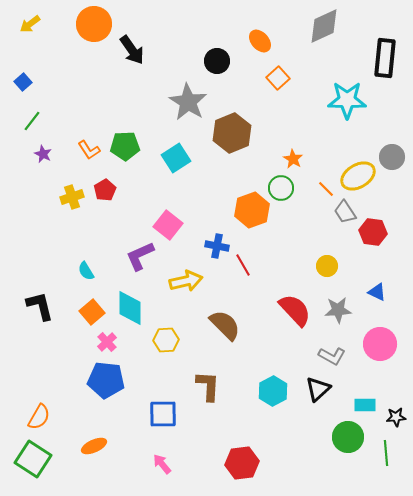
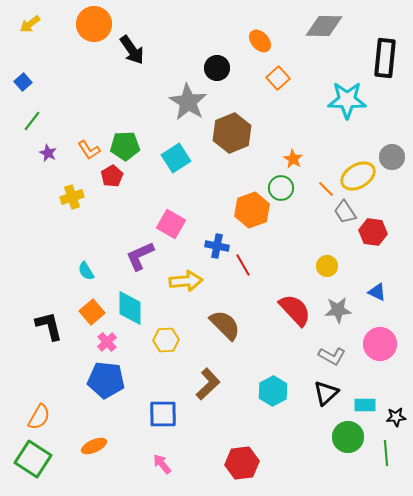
gray diamond at (324, 26): rotated 27 degrees clockwise
black circle at (217, 61): moved 7 px down
purple star at (43, 154): moved 5 px right, 1 px up
red pentagon at (105, 190): moved 7 px right, 14 px up
pink square at (168, 225): moved 3 px right, 1 px up; rotated 8 degrees counterclockwise
yellow arrow at (186, 281): rotated 8 degrees clockwise
black L-shape at (40, 306): moved 9 px right, 20 px down
brown L-shape at (208, 386): moved 2 px up; rotated 44 degrees clockwise
black triangle at (318, 389): moved 8 px right, 4 px down
